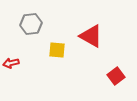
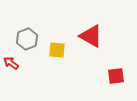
gray hexagon: moved 4 px left, 15 px down; rotated 15 degrees counterclockwise
red arrow: rotated 49 degrees clockwise
red square: rotated 30 degrees clockwise
